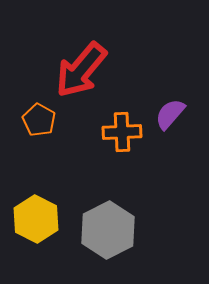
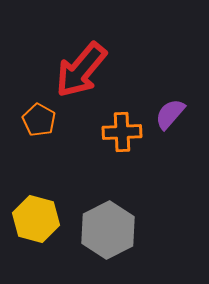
yellow hexagon: rotated 12 degrees counterclockwise
